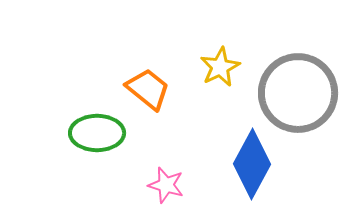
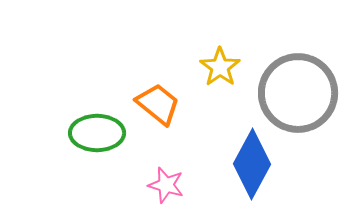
yellow star: rotated 9 degrees counterclockwise
orange trapezoid: moved 10 px right, 15 px down
